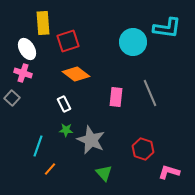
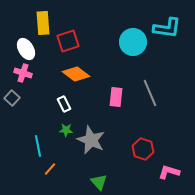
white ellipse: moved 1 px left
cyan line: rotated 30 degrees counterclockwise
green triangle: moved 5 px left, 9 px down
